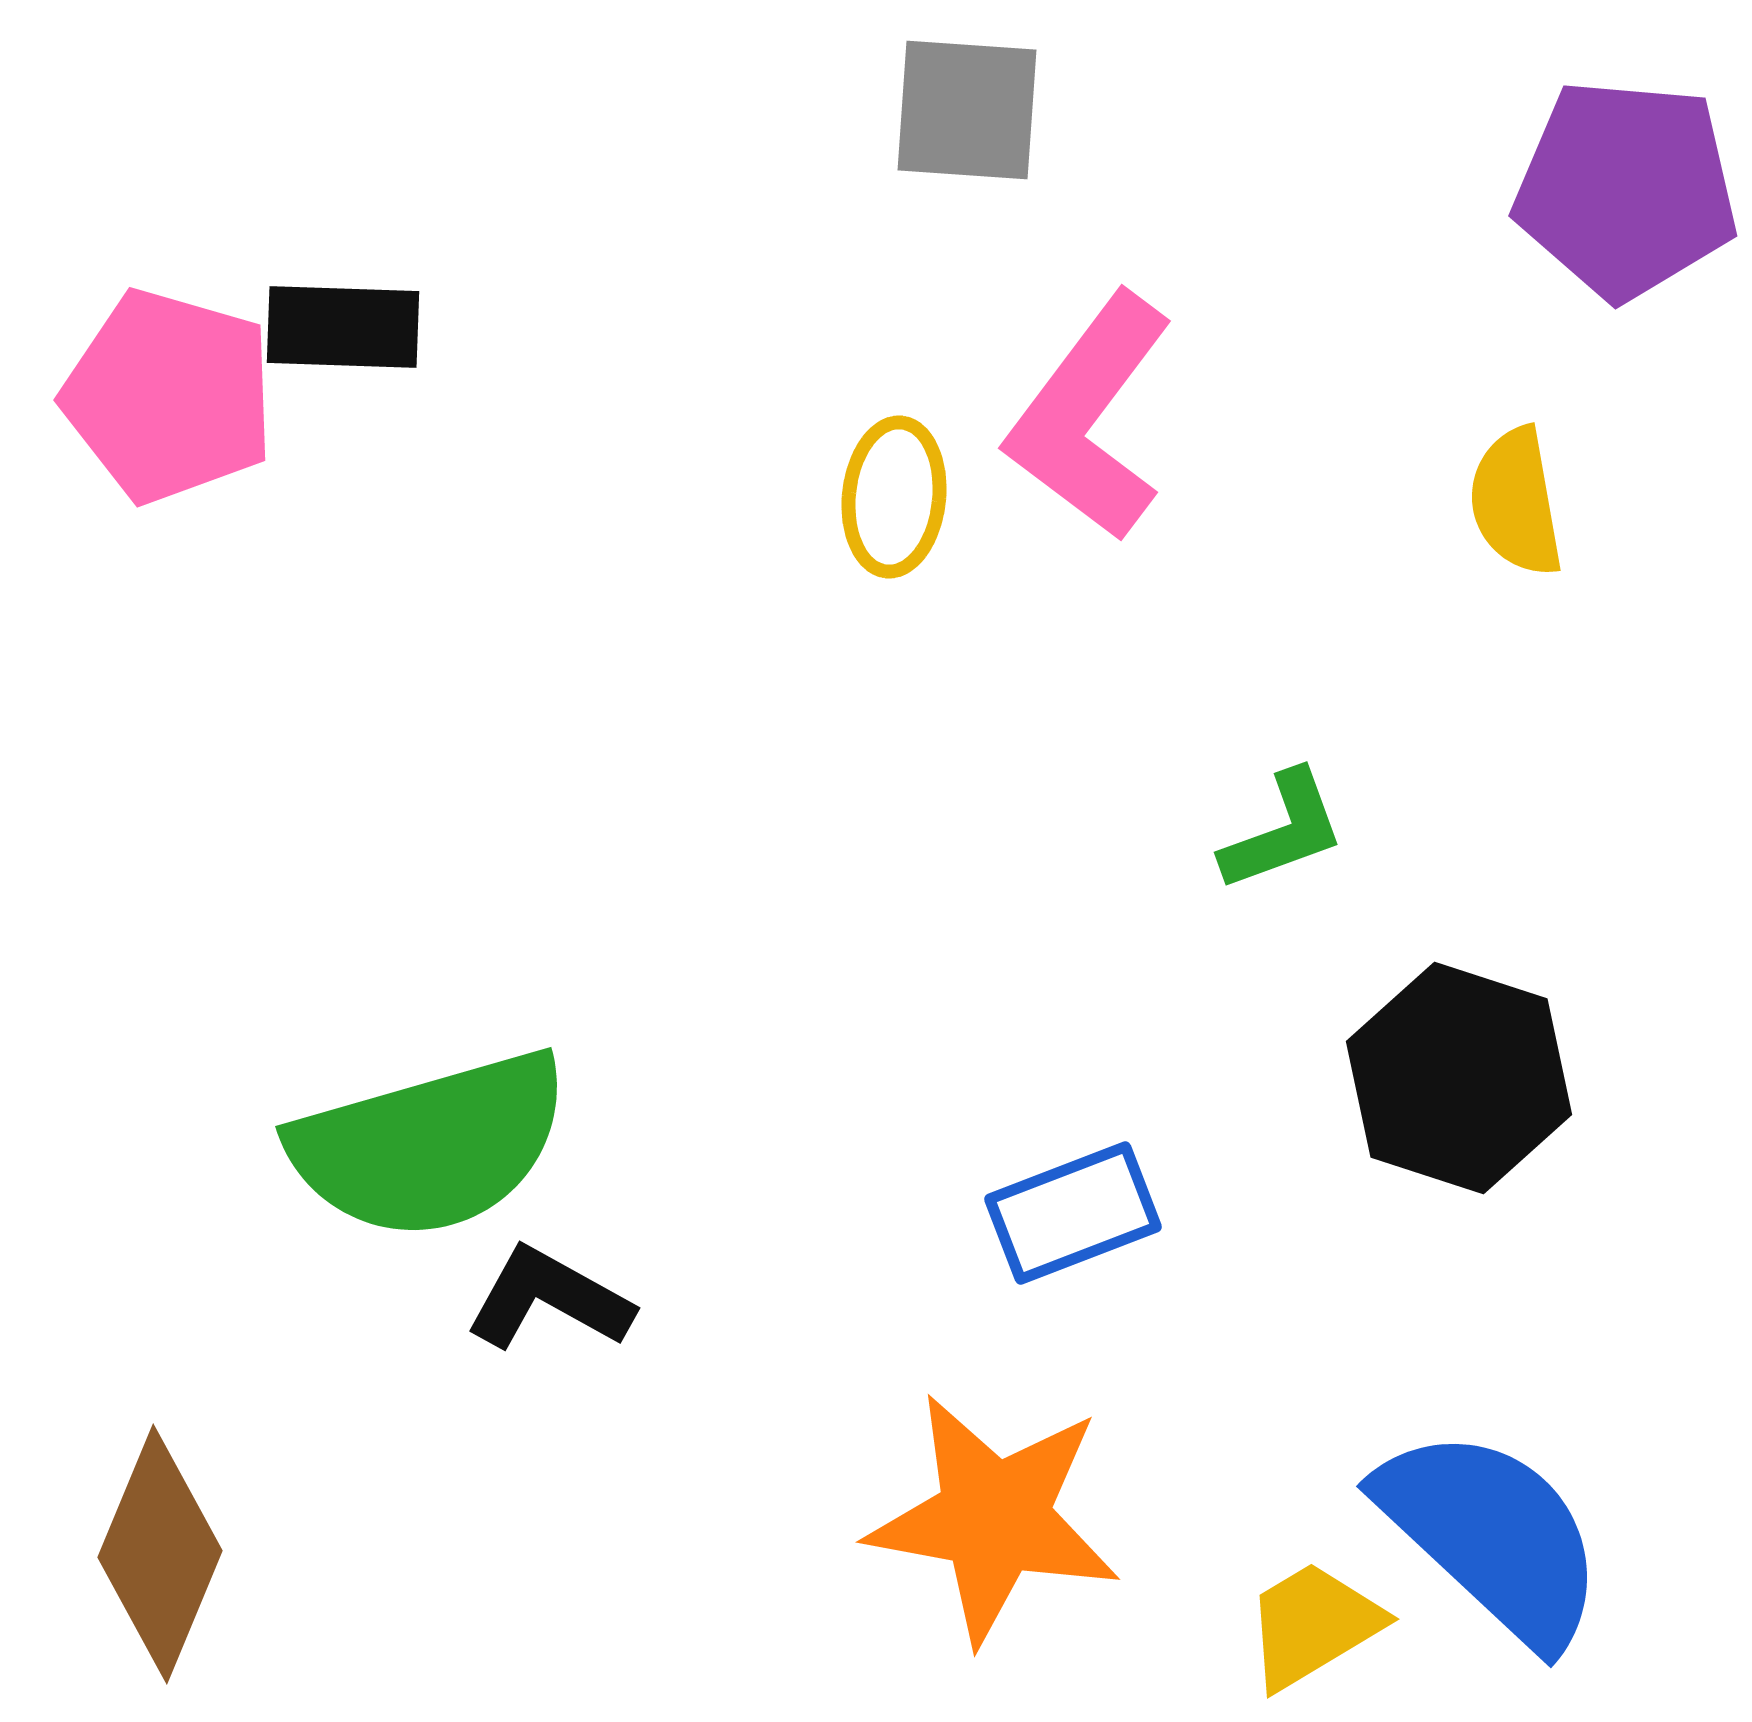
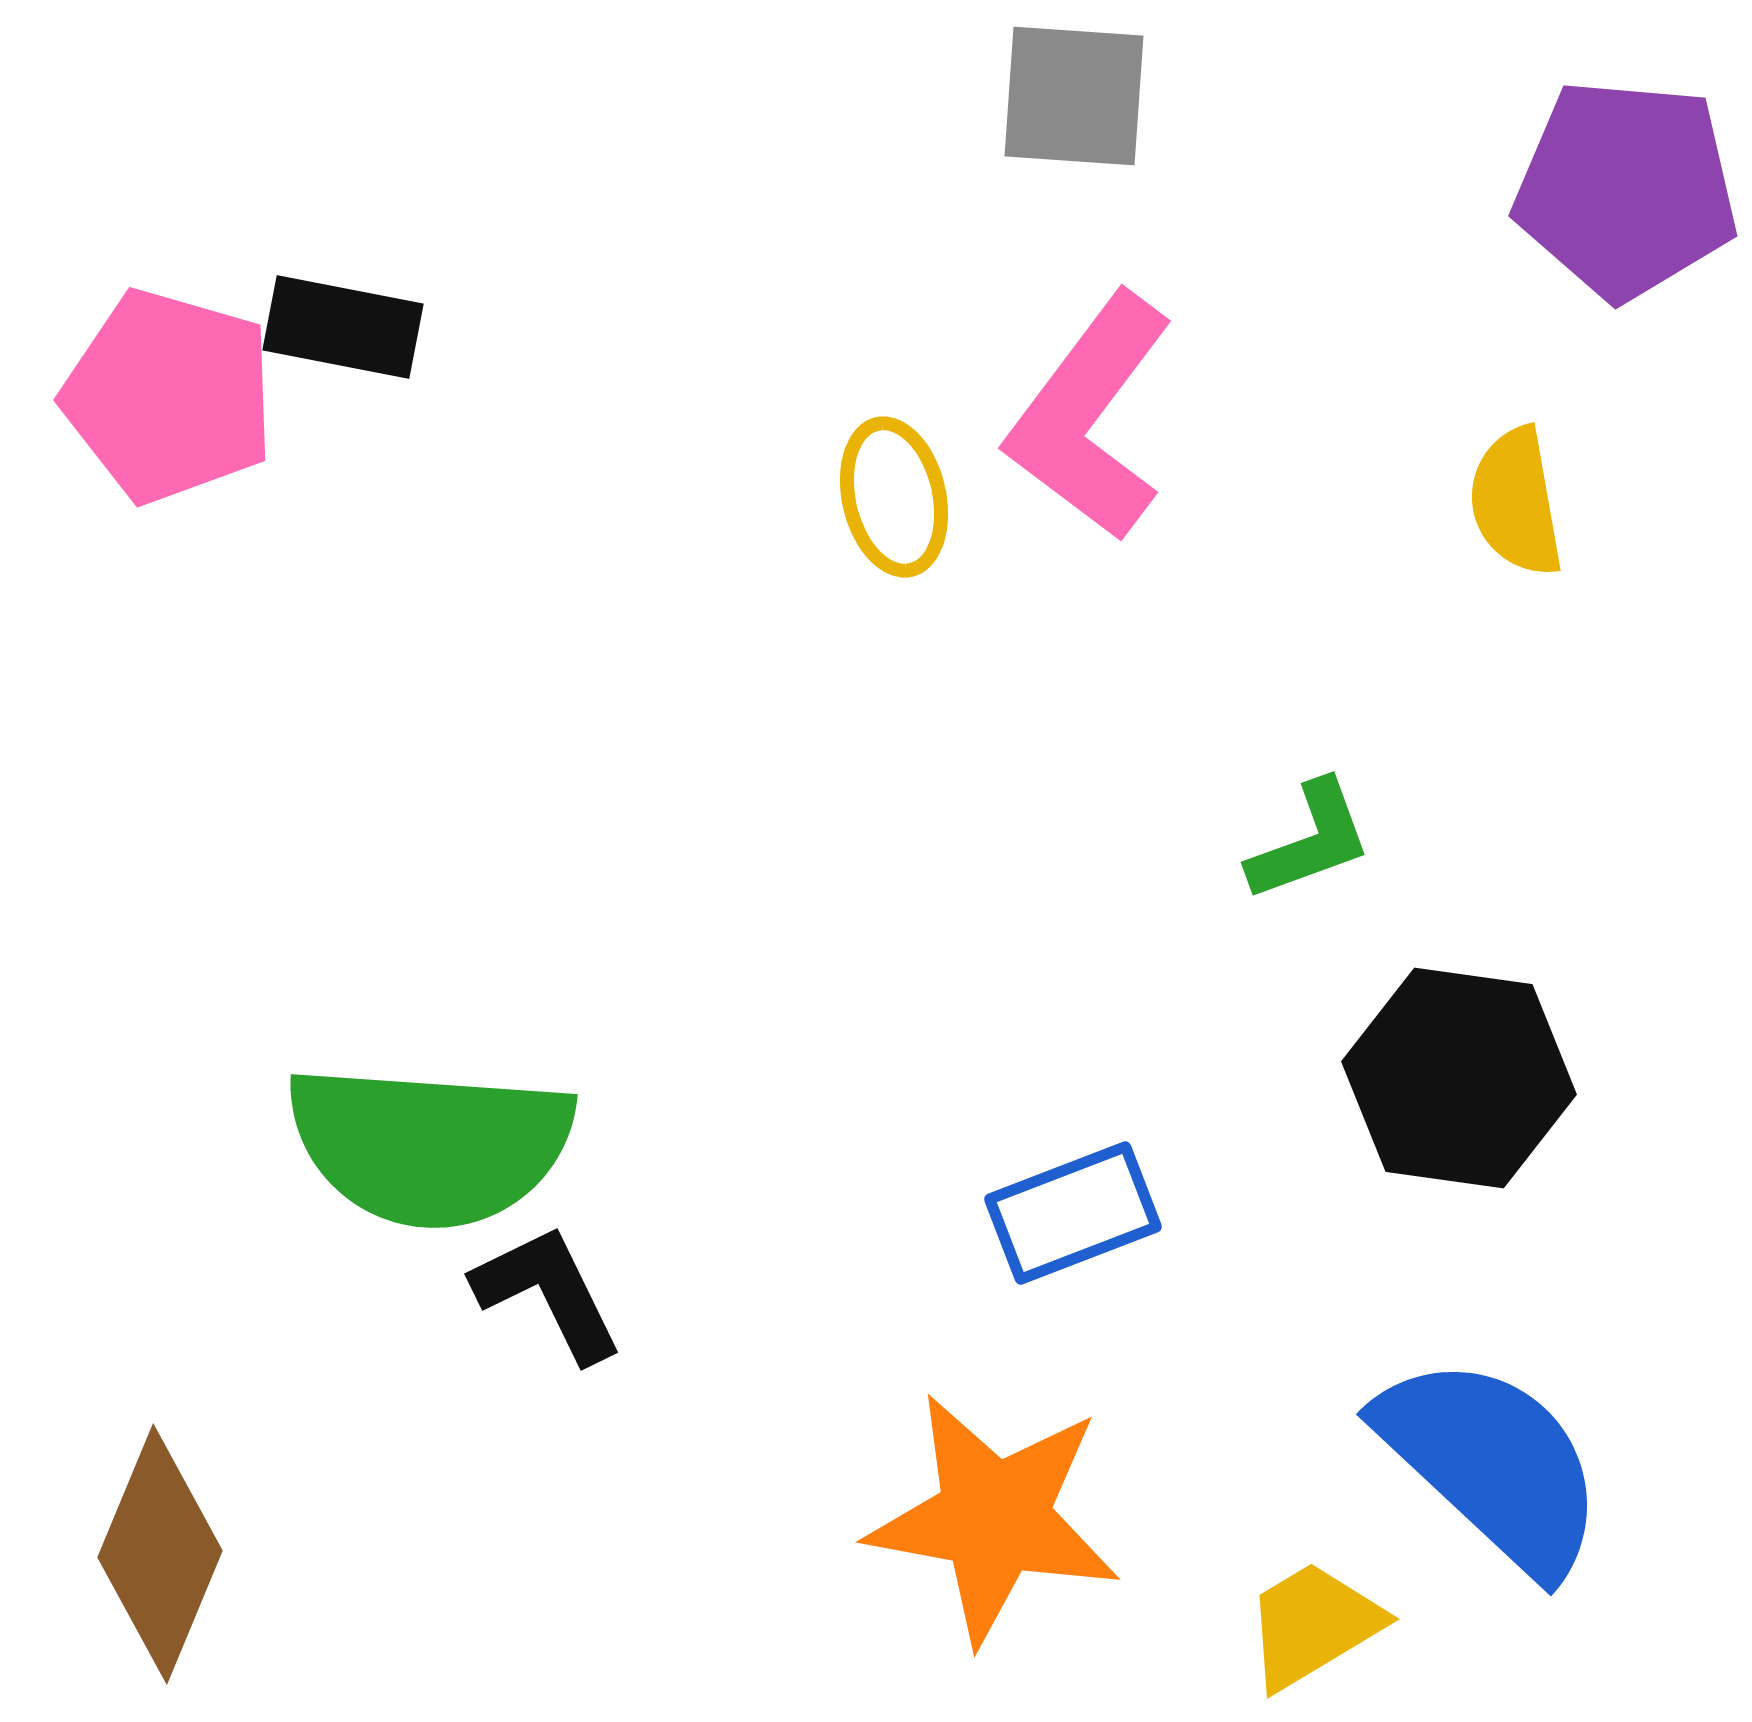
gray square: moved 107 px right, 14 px up
black rectangle: rotated 9 degrees clockwise
yellow ellipse: rotated 19 degrees counterclockwise
green L-shape: moved 27 px right, 10 px down
black hexagon: rotated 10 degrees counterclockwise
green semicircle: rotated 20 degrees clockwise
black L-shape: moved 1 px left, 6 px up; rotated 35 degrees clockwise
blue semicircle: moved 72 px up
